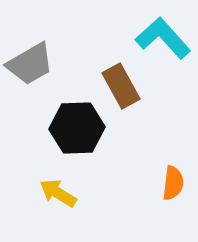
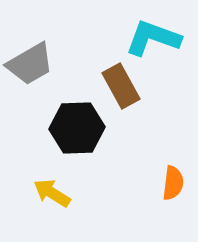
cyan L-shape: moved 10 px left; rotated 28 degrees counterclockwise
yellow arrow: moved 6 px left
